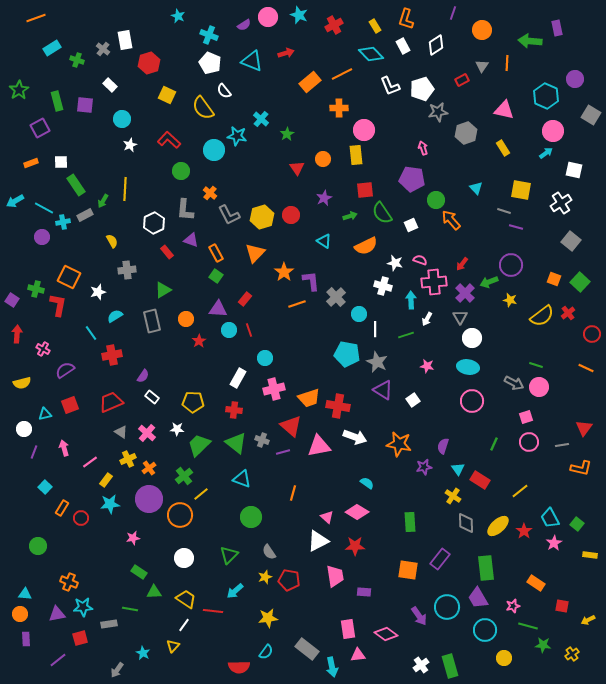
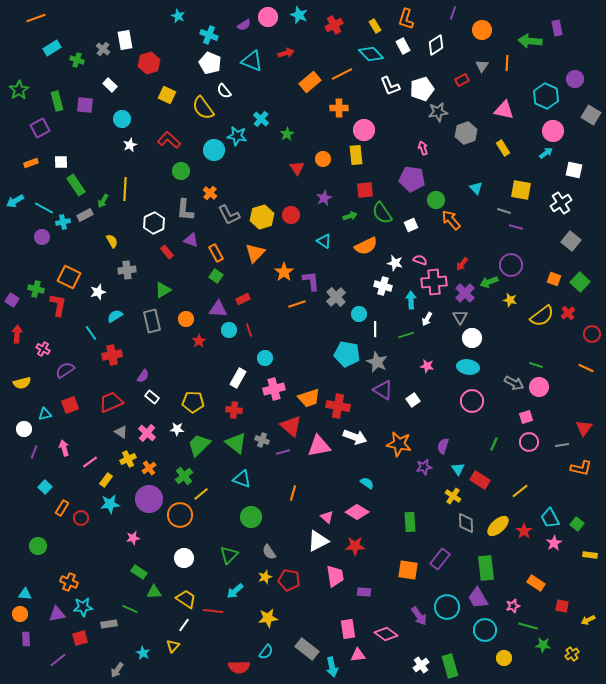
red rectangle at (245, 299): moved 2 px left; rotated 24 degrees clockwise
green line at (130, 609): rotated 14 degrees clockwise
